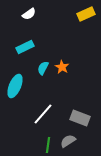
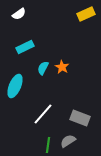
white semicircle: moved 10 px left
